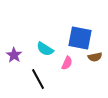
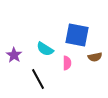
blue square: moved 3 px left, 3 px up
pink semicircle: rotated 24 degrees counterclockwise
